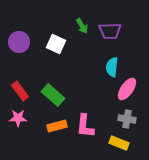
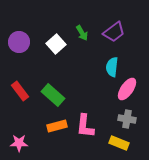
green arrow: moved 7 px down
purple trapezoid: moved 4 px right, 1 px down; rotated 35 degrees counterclockwise
white square: rotated 24 degrees clockwise
pink star: moved 1 px right, 25 px down
